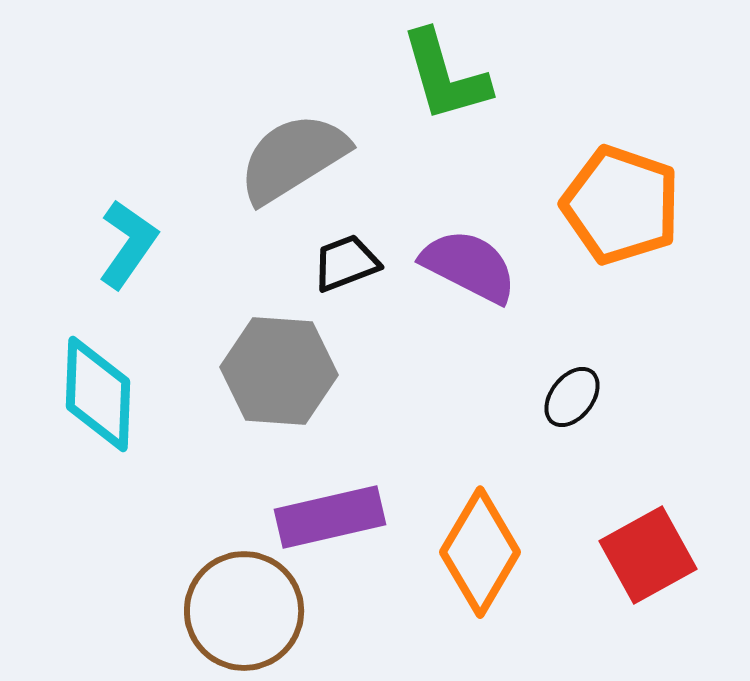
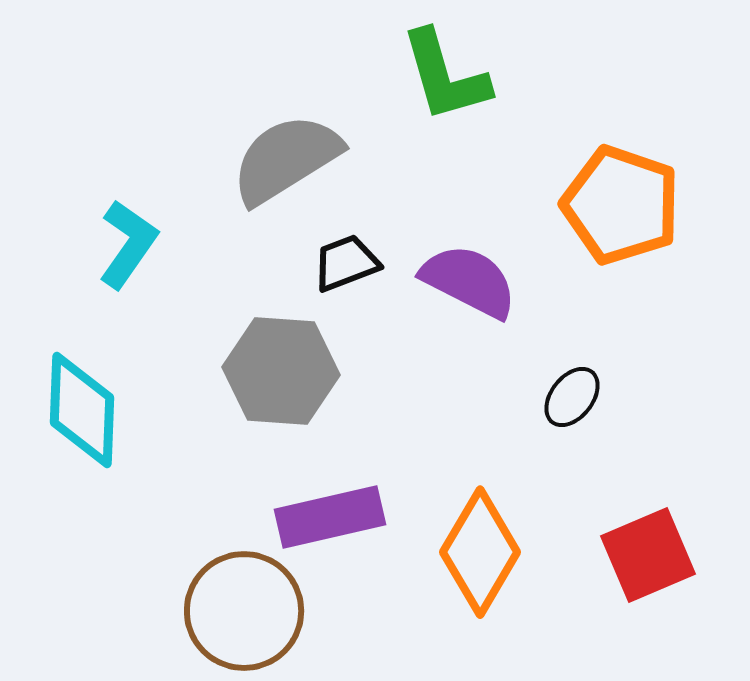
gray semicircle: moved 7 px left, 1 px down
purple semicircle: moved 15 px down
gray hexagon: moved 2 px right
cyan diamond: moved 16 px left, 16 px down
red square: rotated 6 degrees clockwise
